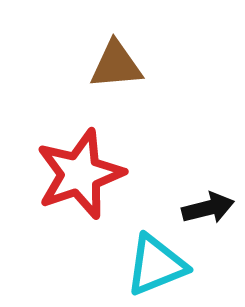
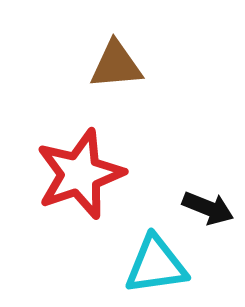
black arrow: rotated 36 degrees clockwise
cyan triangle: rotated 14 degrees clockwise
